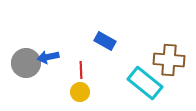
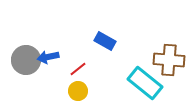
gray circle: moved 3 px up
red line: moved 3 px left, 1 px up; rotated 54 degrees clockwise
yellow circle: moved 2 px left, 1 px up
